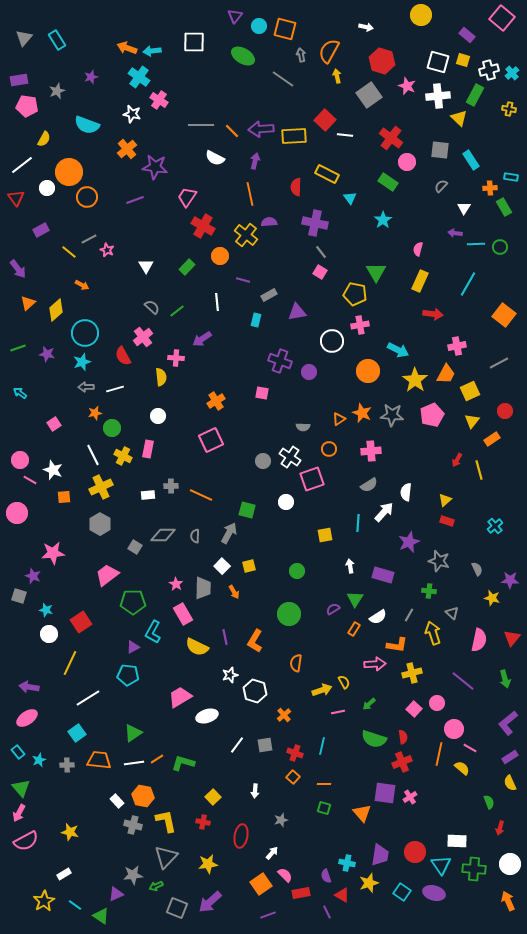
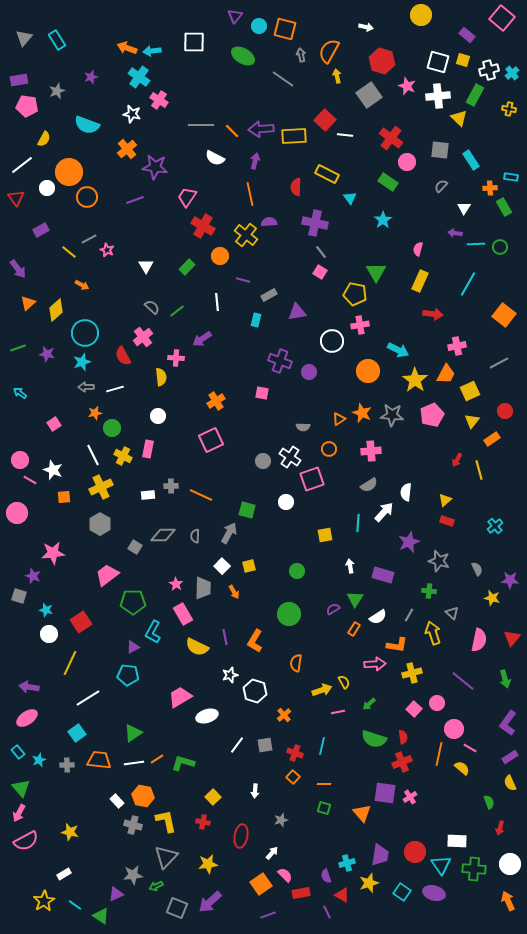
purple L-shape at (508, 723): rotated 15 degrees counterclockwise
cyan cross at (347, 863): rotated 28 degrees counterclockwise
